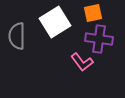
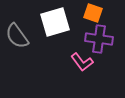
orange square: rotated 30 degrees clockwise
white square: rotated 16 degrees clockwise
gray semicircle: rotated 36 degrees counterclockwise
